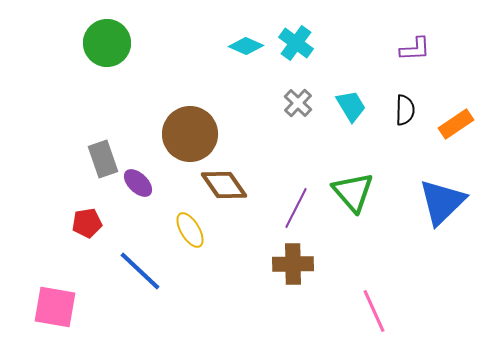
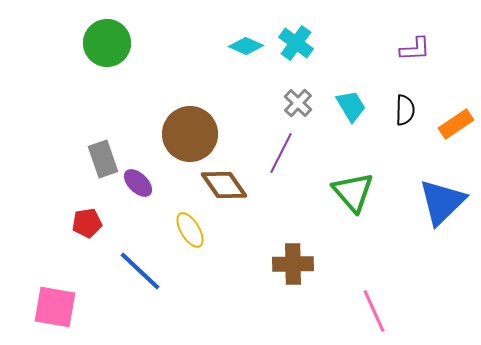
purple line: moved 15 px left, 55 px up
